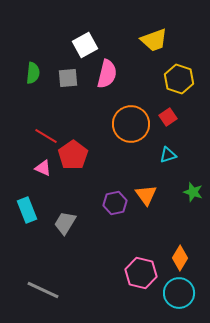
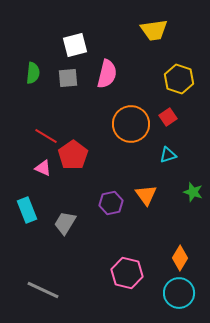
yellow trapezoid: moved 10 px up; rotated 12 degrees clockwise
white square: moved 10 px left; rotated 15 degrees clockwise
purple hexagon: moved 4 px left
pink hexagon: moved 14 px left
